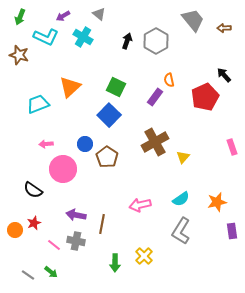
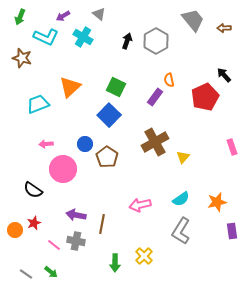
brown star at (19, 55): moved 3 px right, 3 px down
gray line at (28, 275): moved 2 px left, 1 px up
